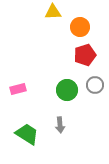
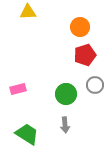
yellow triangle: moved 25 px left
green circle: moved 1 px left, 4 px down
gray arrow: moved 5 px right
